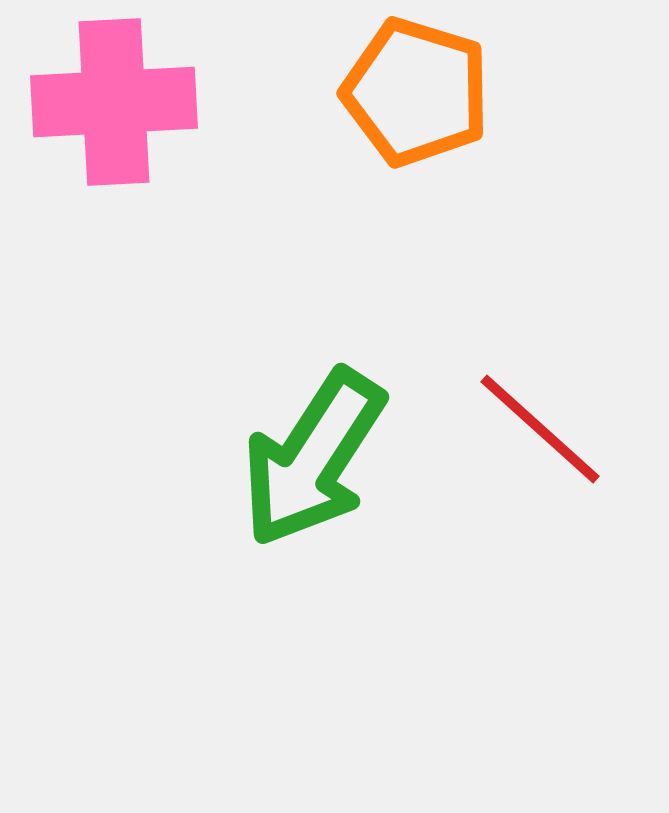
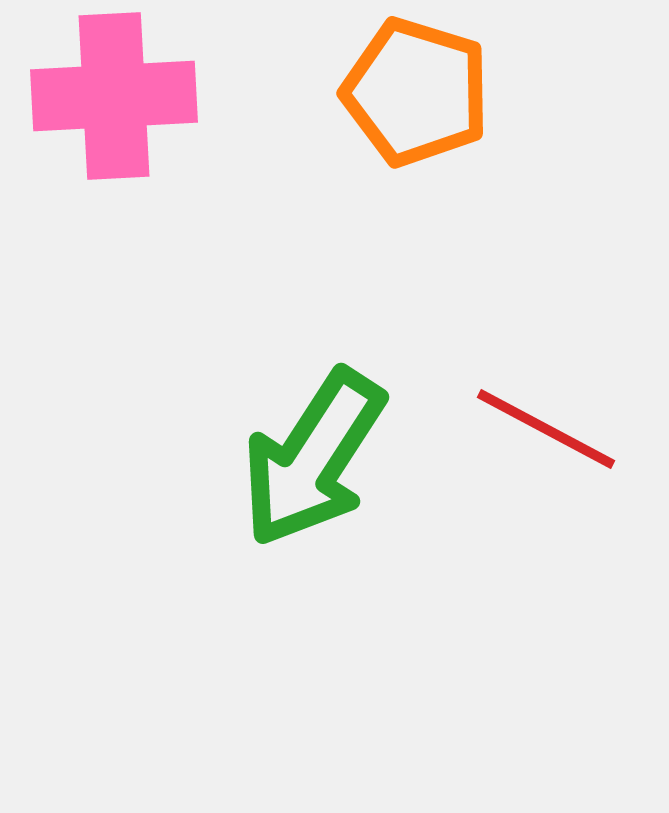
pink cross: moved 6 px up
red line: moved 6 px right; rotated 14 degrees counterclockwise
